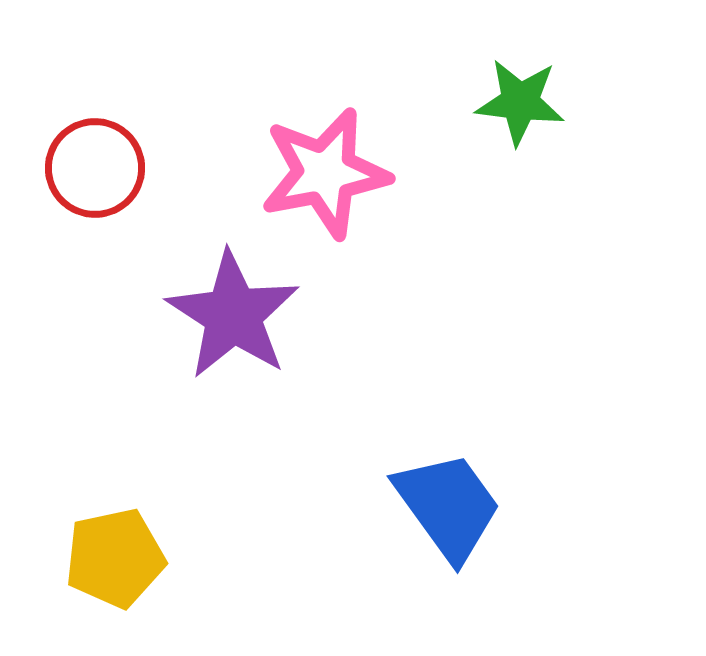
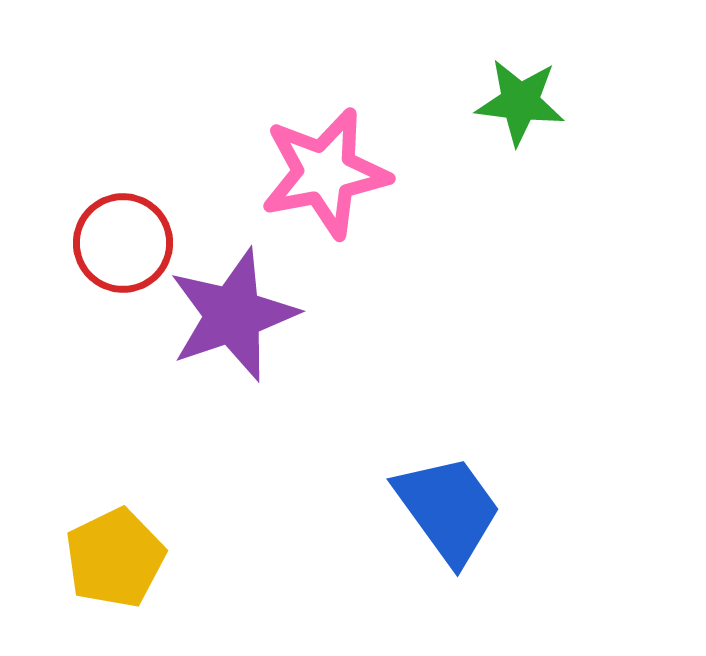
red circle: moved 28 px right, 75 px down
purple star: rotated 20 degrees clockwise
blue trapezoid: moved 3 px down
yellow pentagon: rotated 14 degrees counterclockwise
